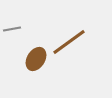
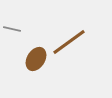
gray line: rotated 24 degrees clockwise
